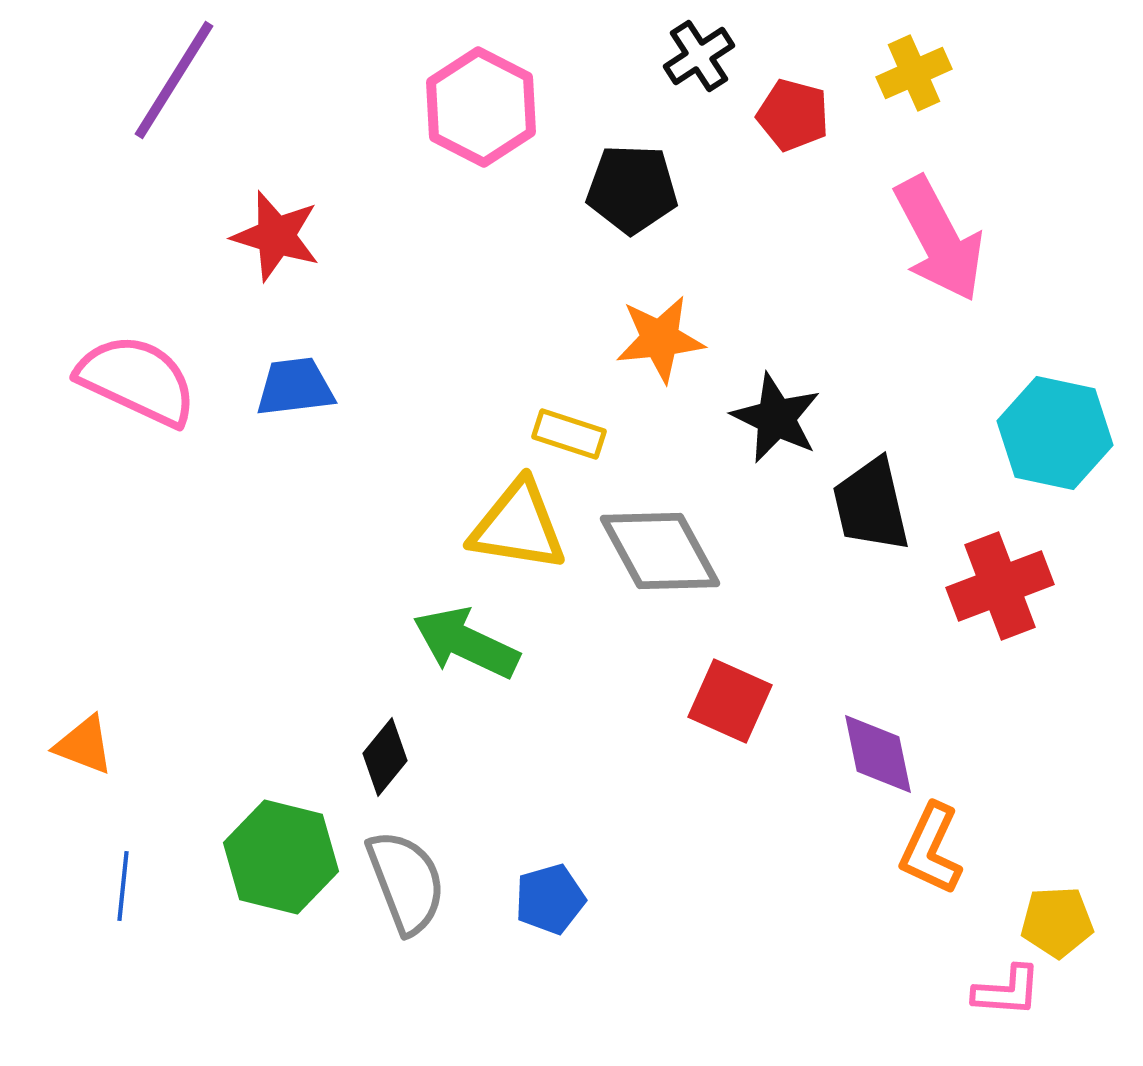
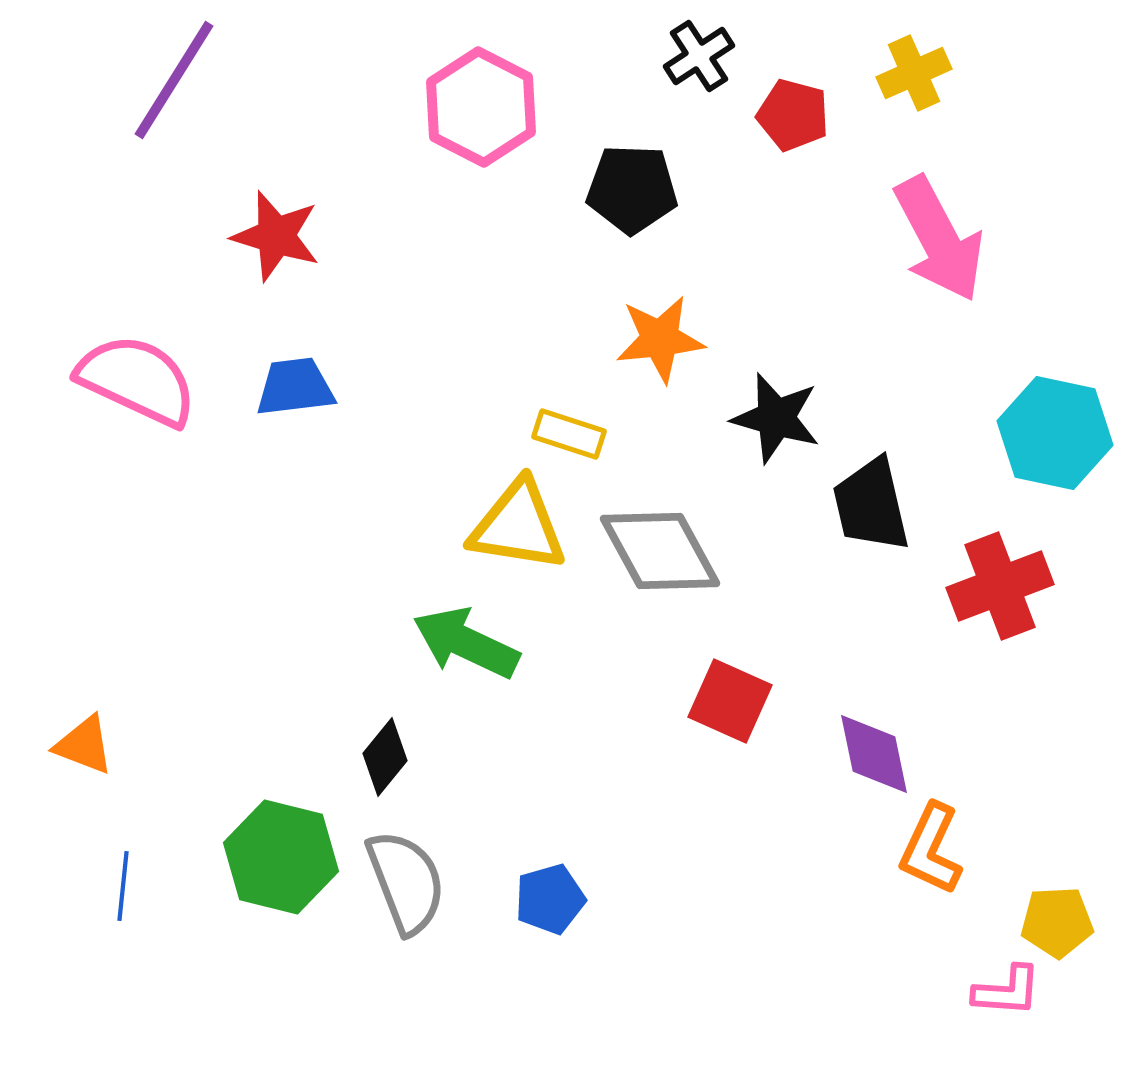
black star: rotated 10 degrees counterclockwise
purple diamond: moved 4 px left
